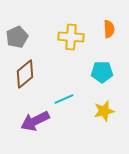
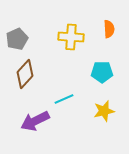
gray pentagon: moved 2 px down
brown diamond: rotated 8 degrees counterclockwise
